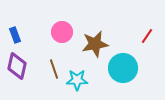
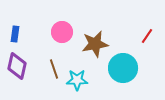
blue rectangle: moved 1 px up; rotated 28 degrees clockwise
